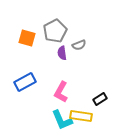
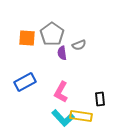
gray pentagon: moved 3 px left, 3 px down; rotated 10 degrees counterclockwise
orange square: rotated 12 degrees counterclockwise
black rectangle: rotated 64 degrees counterclockwise
cyan L-shape: moved 1 px right, 2 px up; rotated 20 degrees counterclockwise
